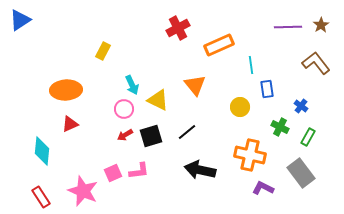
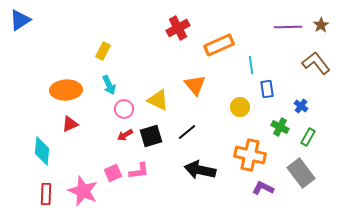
cyan arrow: moved 23 px left
red rectangle: moved 5 px right, 3 px up; rotated 35 degrees clockwise
